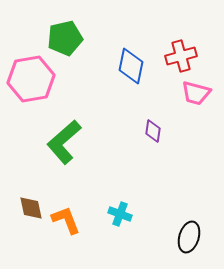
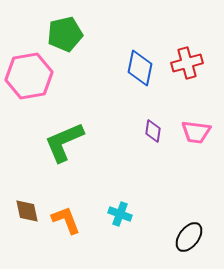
green pentagon: moved 4 px up
red cross: moved 6 px right, 7 px down
blue diamond: moved 9 px right, 2 px down
pink hexagon: moved 2 px left, 3 px up
pink trapezoid: moved 39 px down; rotated 8 degrees counterclockwise
green L-shape: rotated 18 degrees clockwise
brown diamond: moved 4 px left, 3 px down
black ellipse: rotated 20 degrees clockwise
